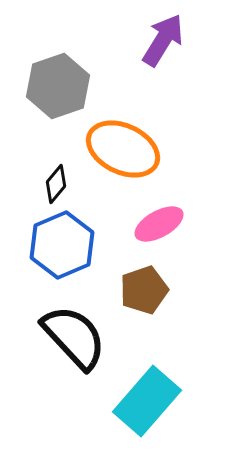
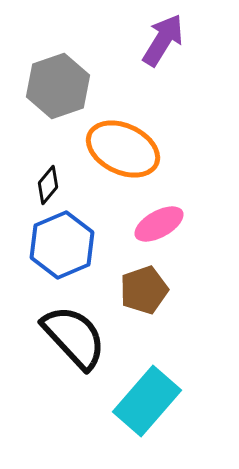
black diamond: moved 8 px left, 1 px down
